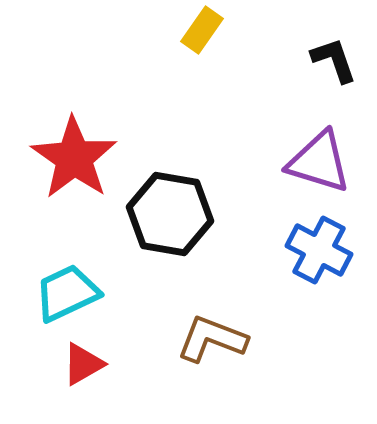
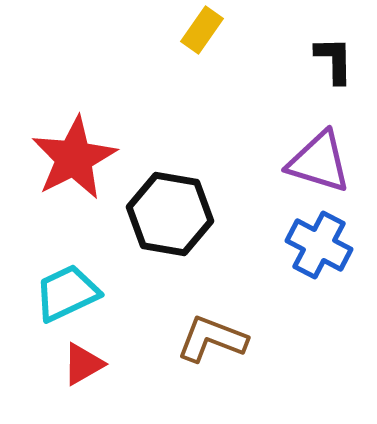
black L-shape: rotated 18 degrees clockwise
red star: rotated 10 degrees clockwise
blue cross: moved 5 px up
